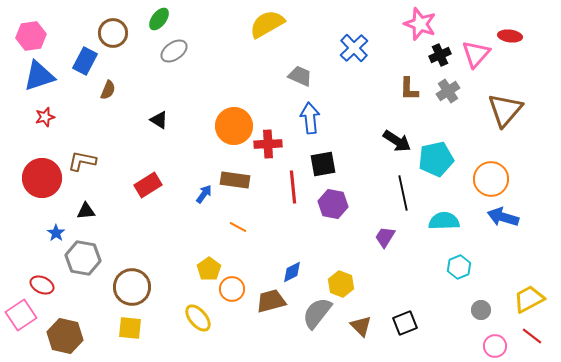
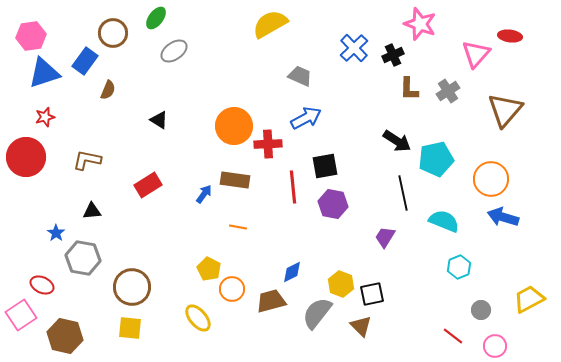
green ellipse at (159, 19): moved 3 px left, 1 px up
yellow semicircle at (267, 24): moved 3 px right
black cross at (440, 55): moved 47 px left
blue rectangle at (85, 61): rotated 8 degrees clockwise
blue triangle at (39, 76): moved 5 px right, 3 px up
blue arrow at (310, 118): moved 4 px left; rotated 68 degrees clockwise
brown L-shape at (82, 161): moved 5 px right, 1 px up
black square at (323, 164): moved 2 px right, 2 px down
red circle at (42, 178): moved 16 px left, 21 px up
black triangle at (86, 211): moved 6 px right
cyan semicircle at (444, 221): rotated 24 degrees clockwise
orange line at (238, 227): rotated 18 degrees counterclockwise
yellow pentagon at (209, 269): rotated 10 degrees counterclockwise
black square at (405, 323): moved 33 px left, 29 px up; rotated 10 degrees clockwise
red line at (532, 336): moved 79 px left
